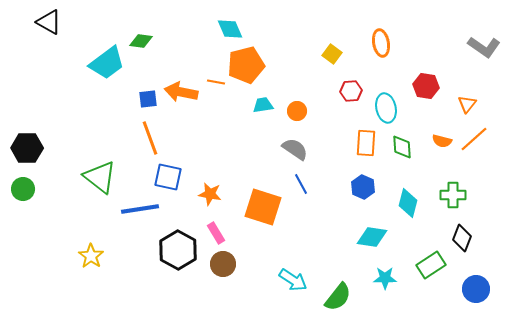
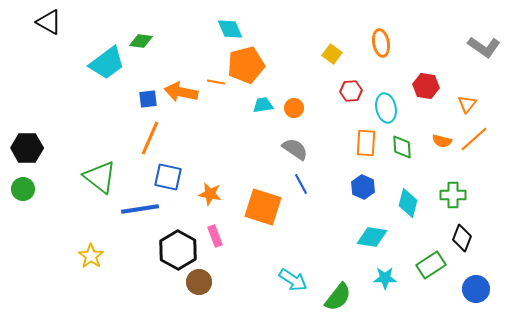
orange circle at (297, 111): moved 3 px left, 3 px up
orange line at (150, 138): rotated 44 degrees clockwise
pink rectangle at (216, 233): moved 1 px left, 3 px down; rotated 10 degrees clockwise
brown circle at (223, 264): moved 24 px left, 18 px down
